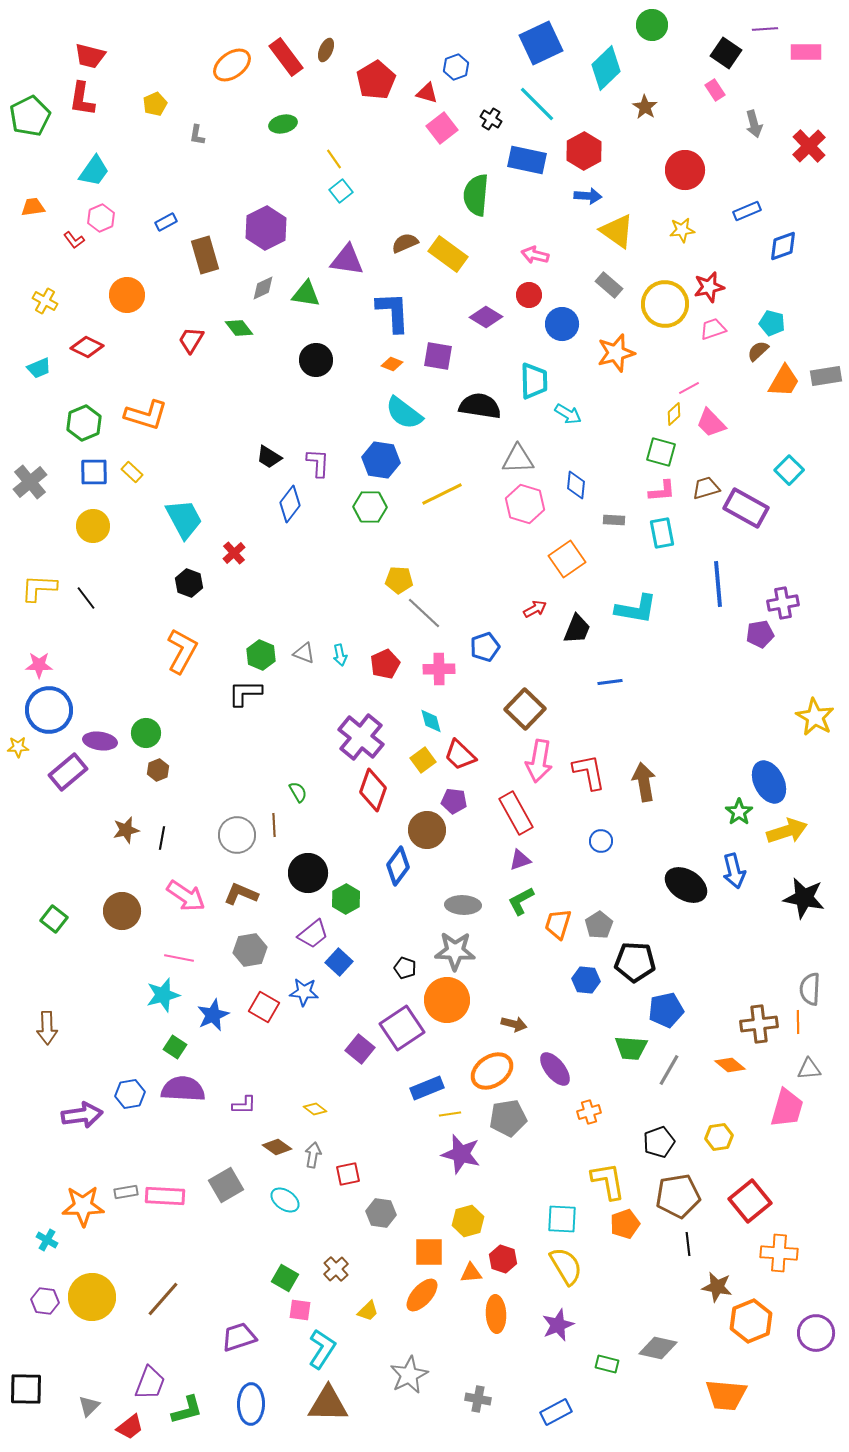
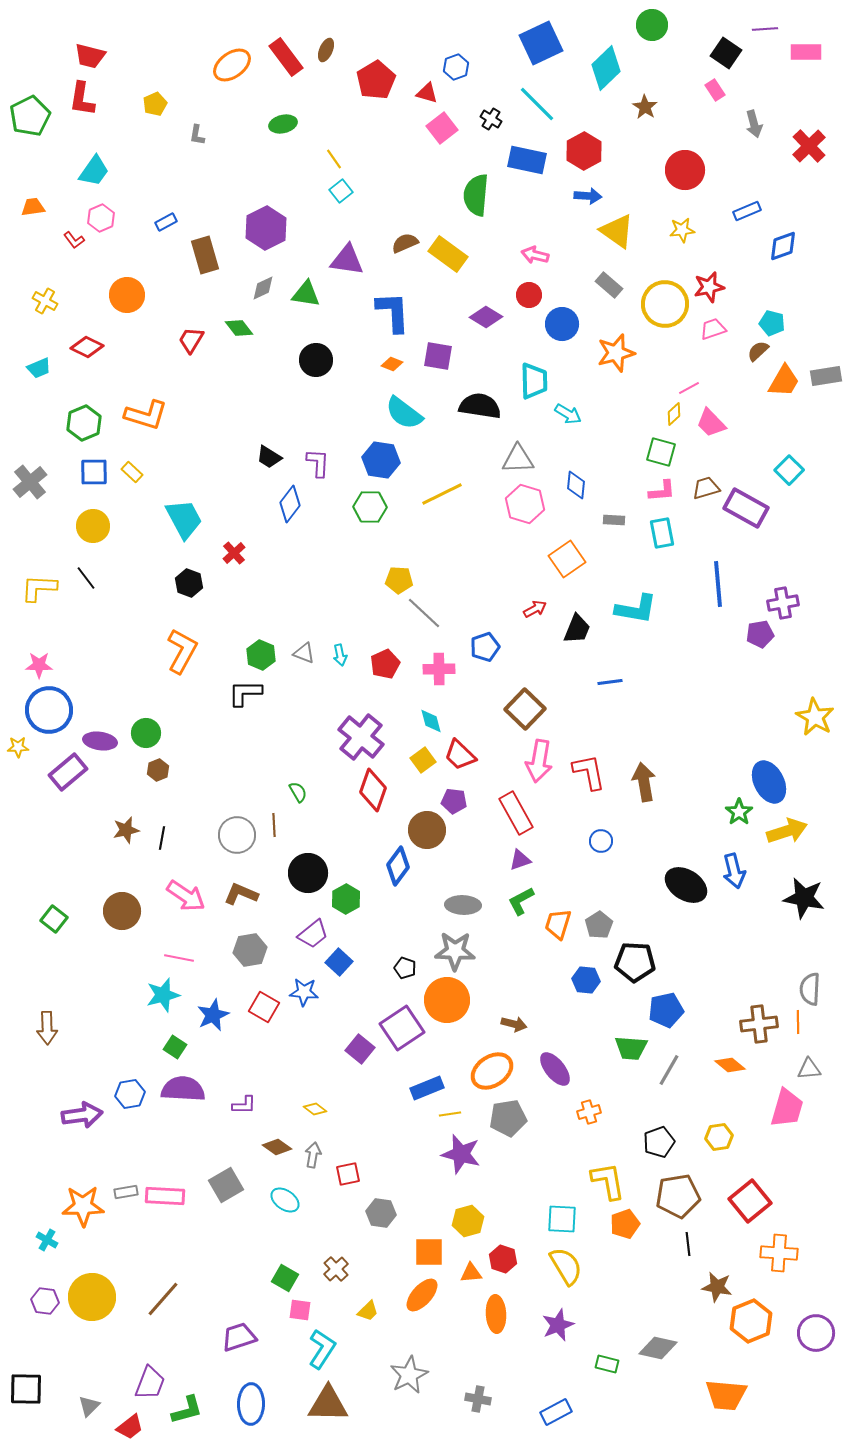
black line at (86, 598): moved 20 px up
